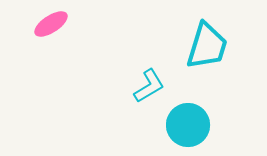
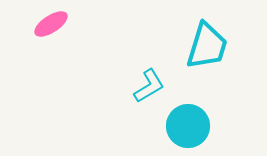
cyan circle: moved 1 px down
